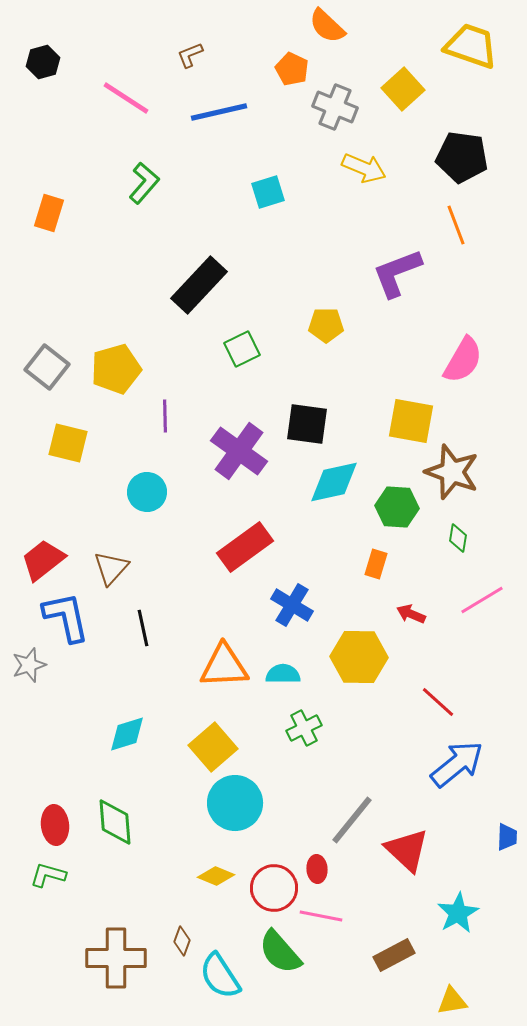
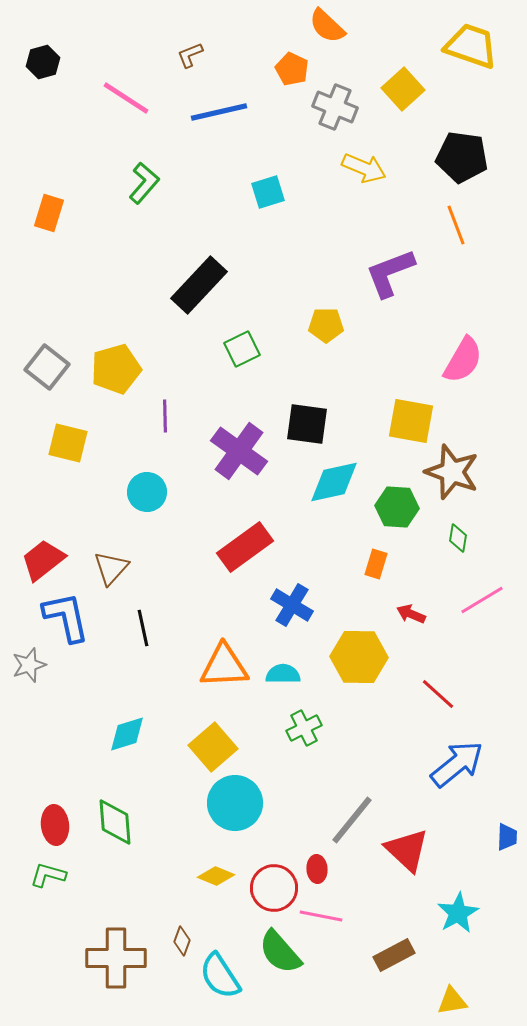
purple L-shape at (397, 273): moved 7 px left
red line at (438, 702): moved 8 px up
